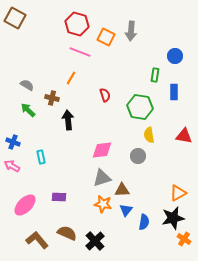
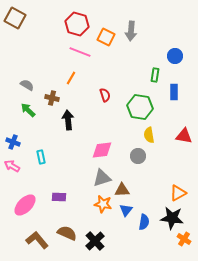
black star: moved 1 px left; rotated 20 degrees clockwise
